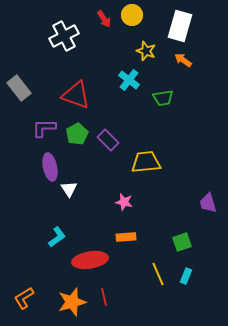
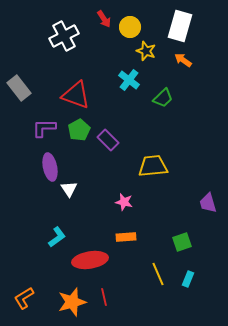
yellow circle: moved 2 px left, 12 px down
green trapezoid: rotated 35 degrees counterclockwise
green pentagon: moved 2 px right, 4 px up
yellow trapezoid: moved 7 px right, 4 px down
cyan rectangle: moved 2 px right, 3 px down
